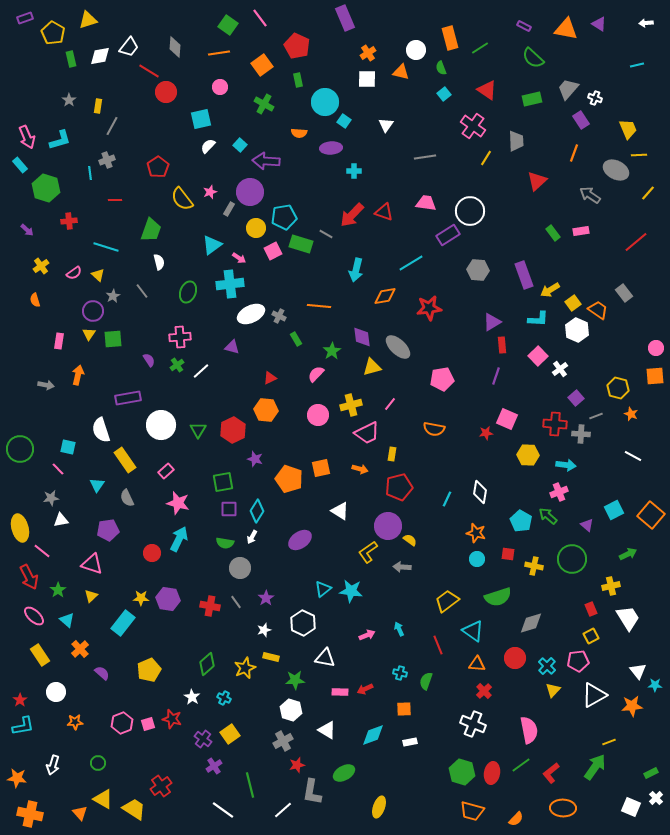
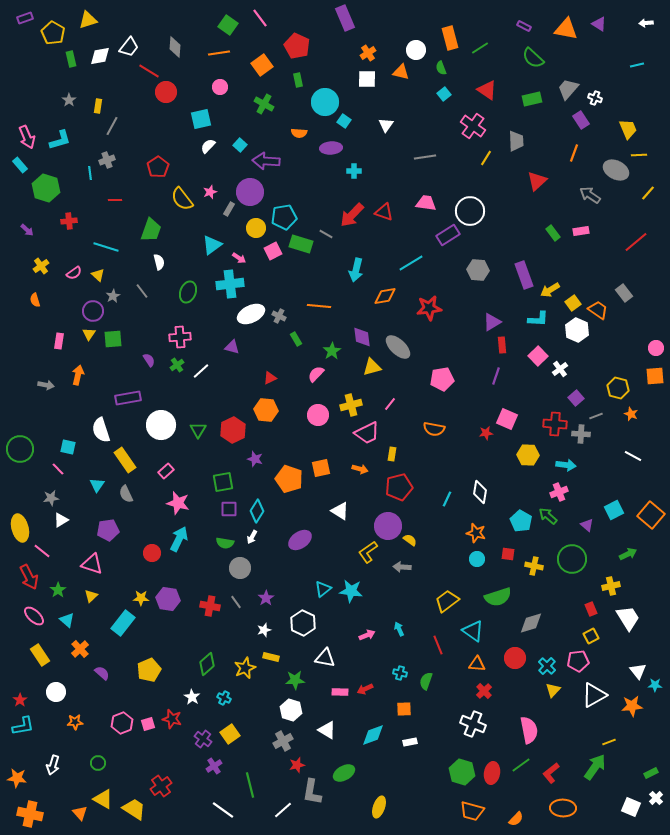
gray semicircle at (127, 498): moved 1 px left, 4 px up
white triangle at (61, 520): rotated 21 degrees counterclockwise
